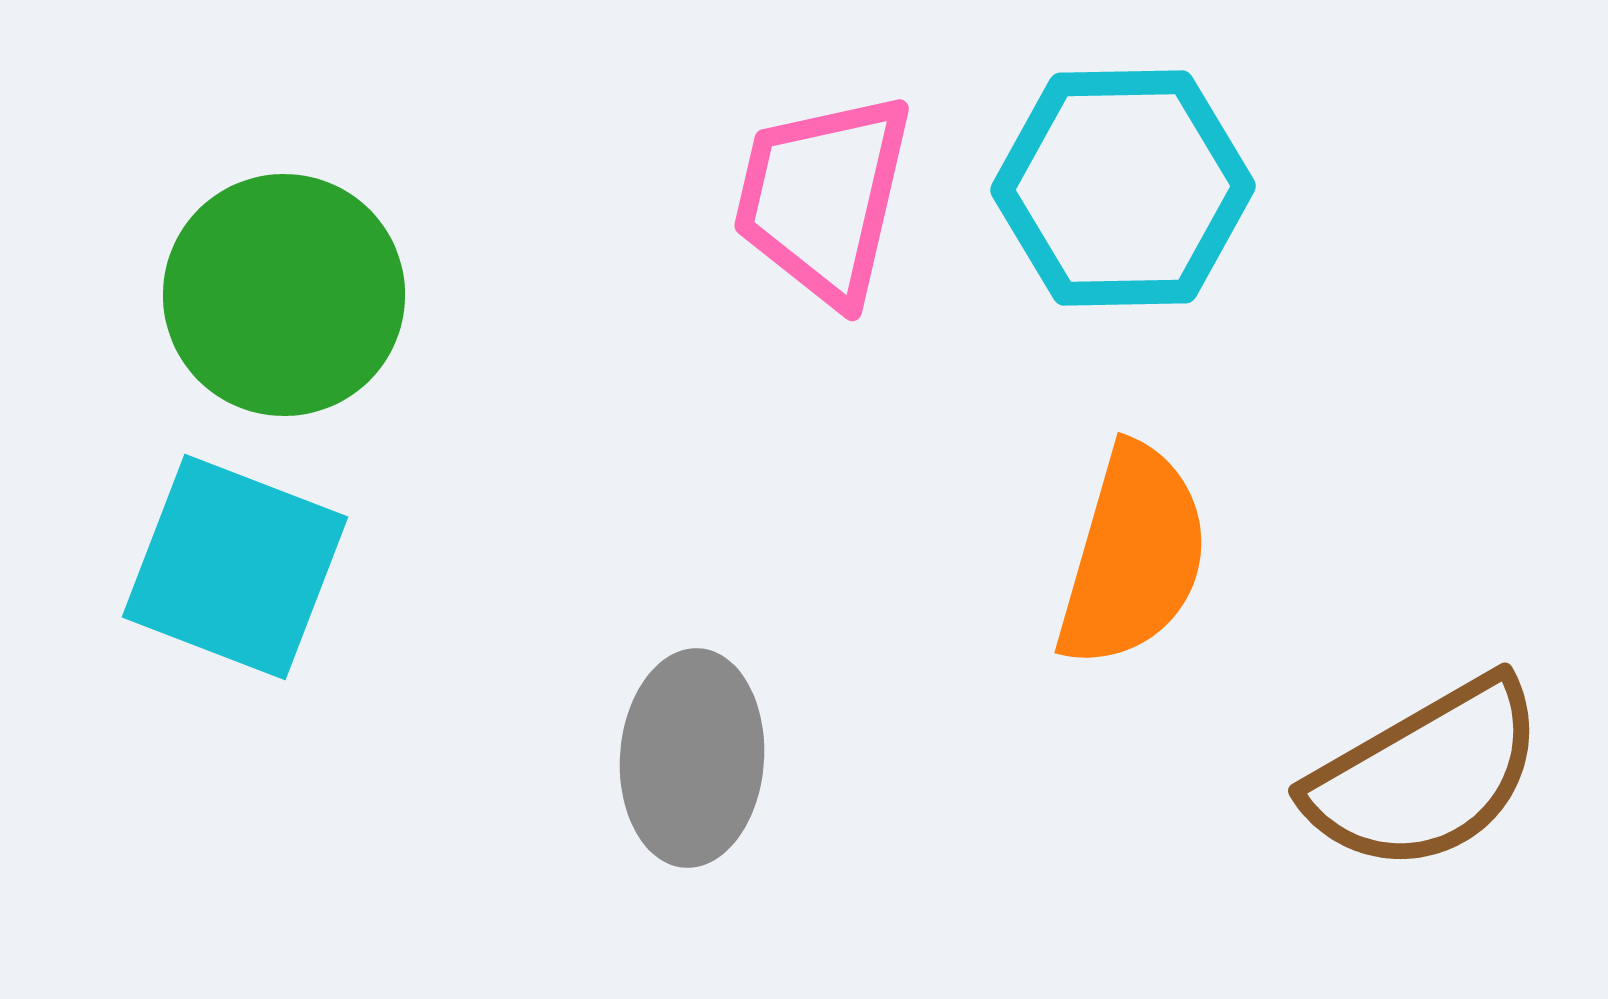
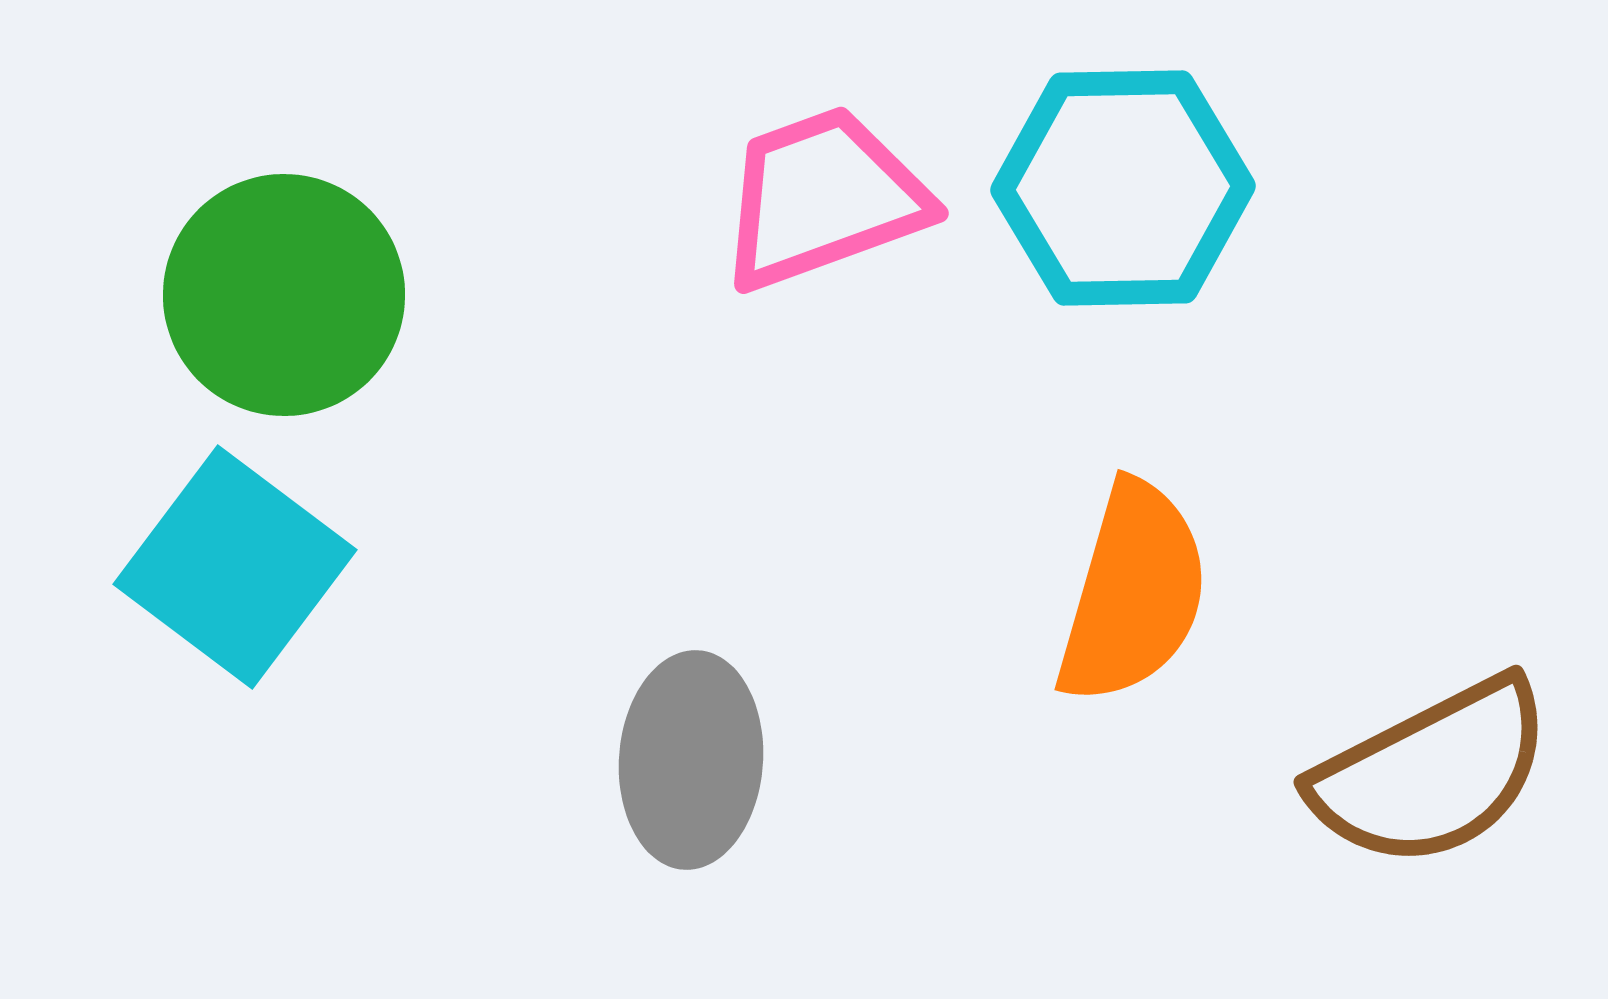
pink trapezoid: rotated 57 degrees clockwise
orange semicircle: moved 37 px down
cyan square: rotated 16 degrees clockwise
gray ellipse: moved 1 px left, 2 px down
brown semicircle: moved 6 px right, 2 px up; rotated 3 degrees clockwise
